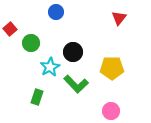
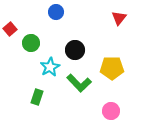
black circle: moved 2 px right, 2 px up
green L-shape: moved 3 px right, 1 px up
